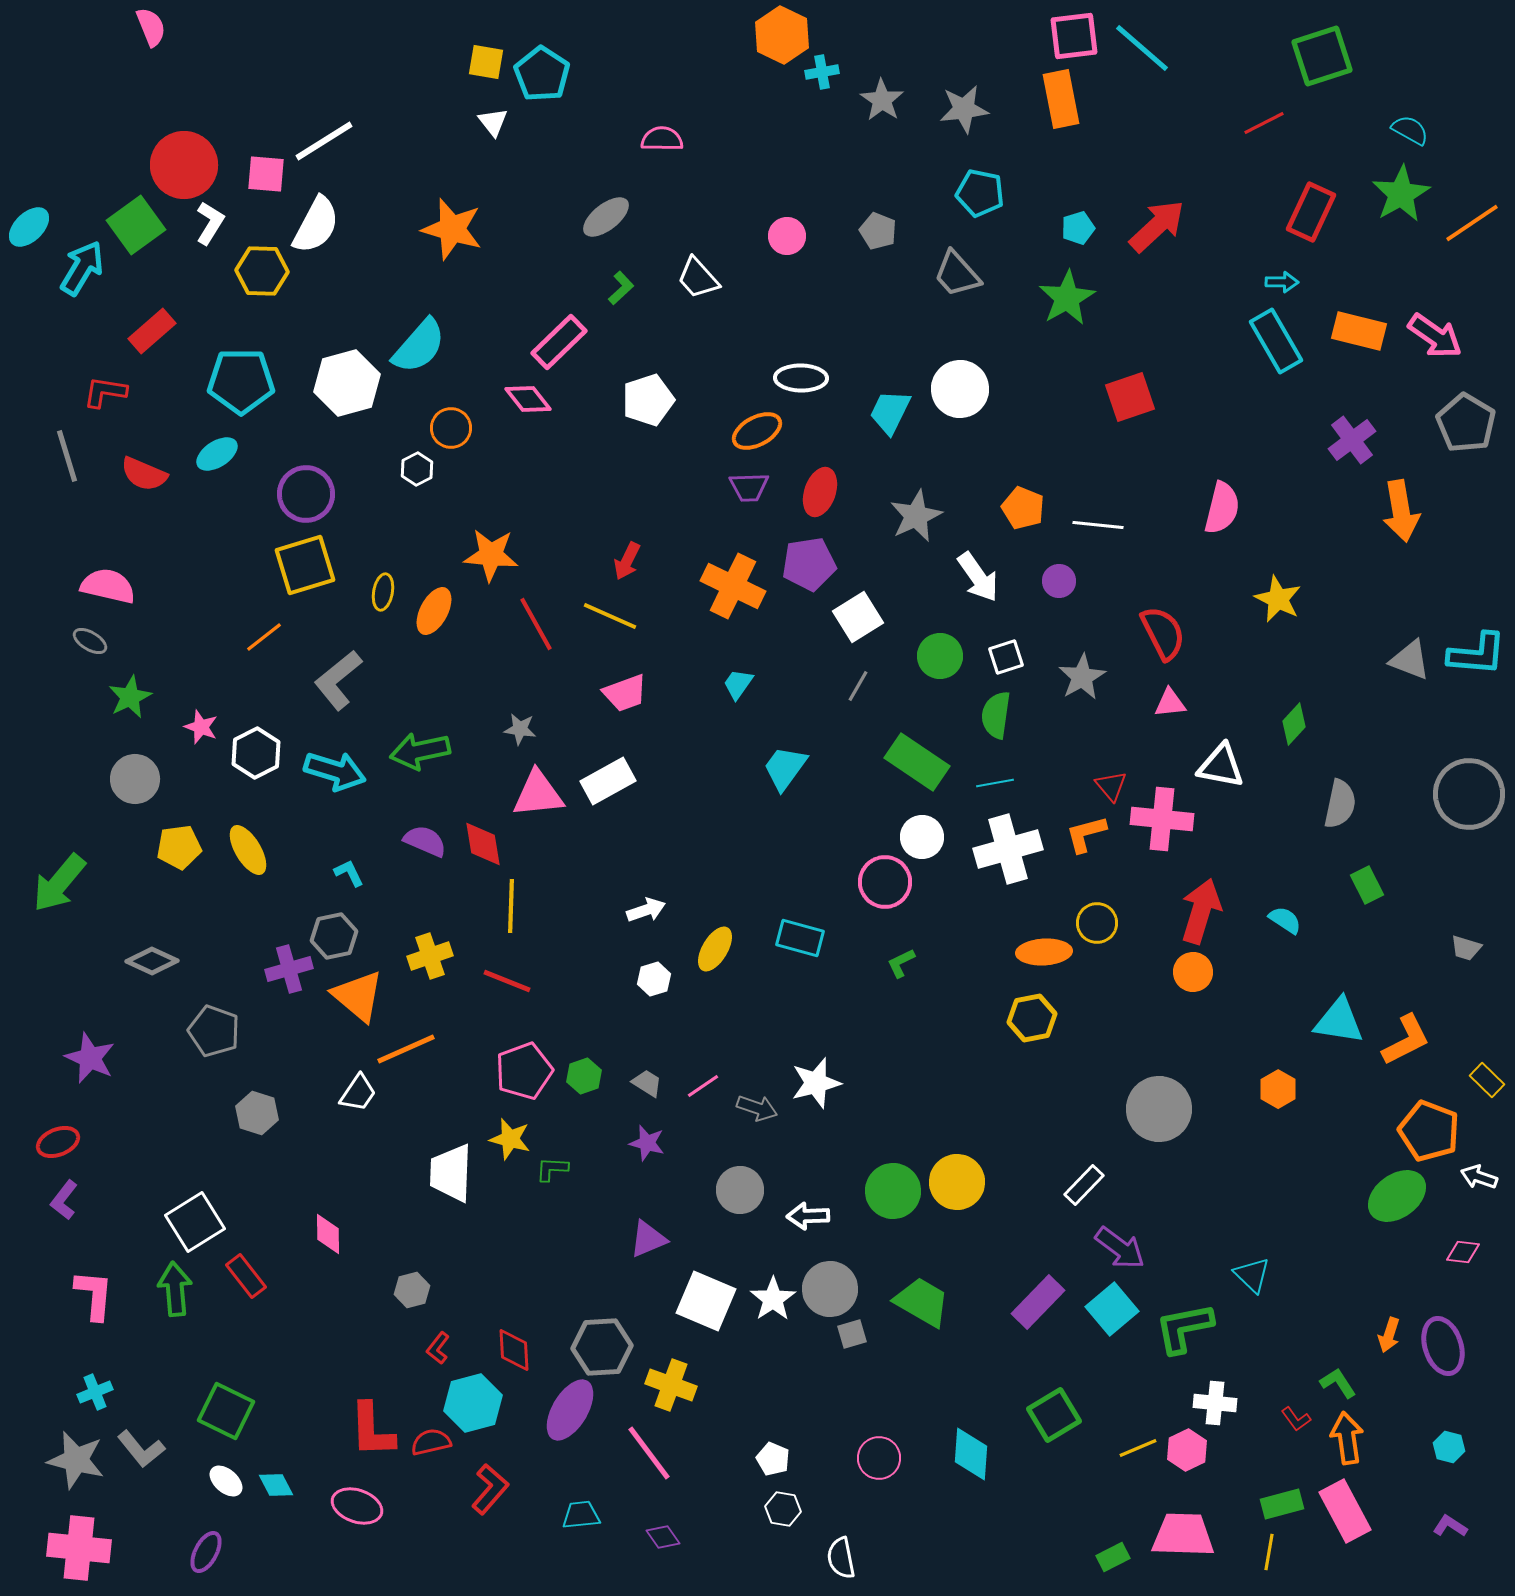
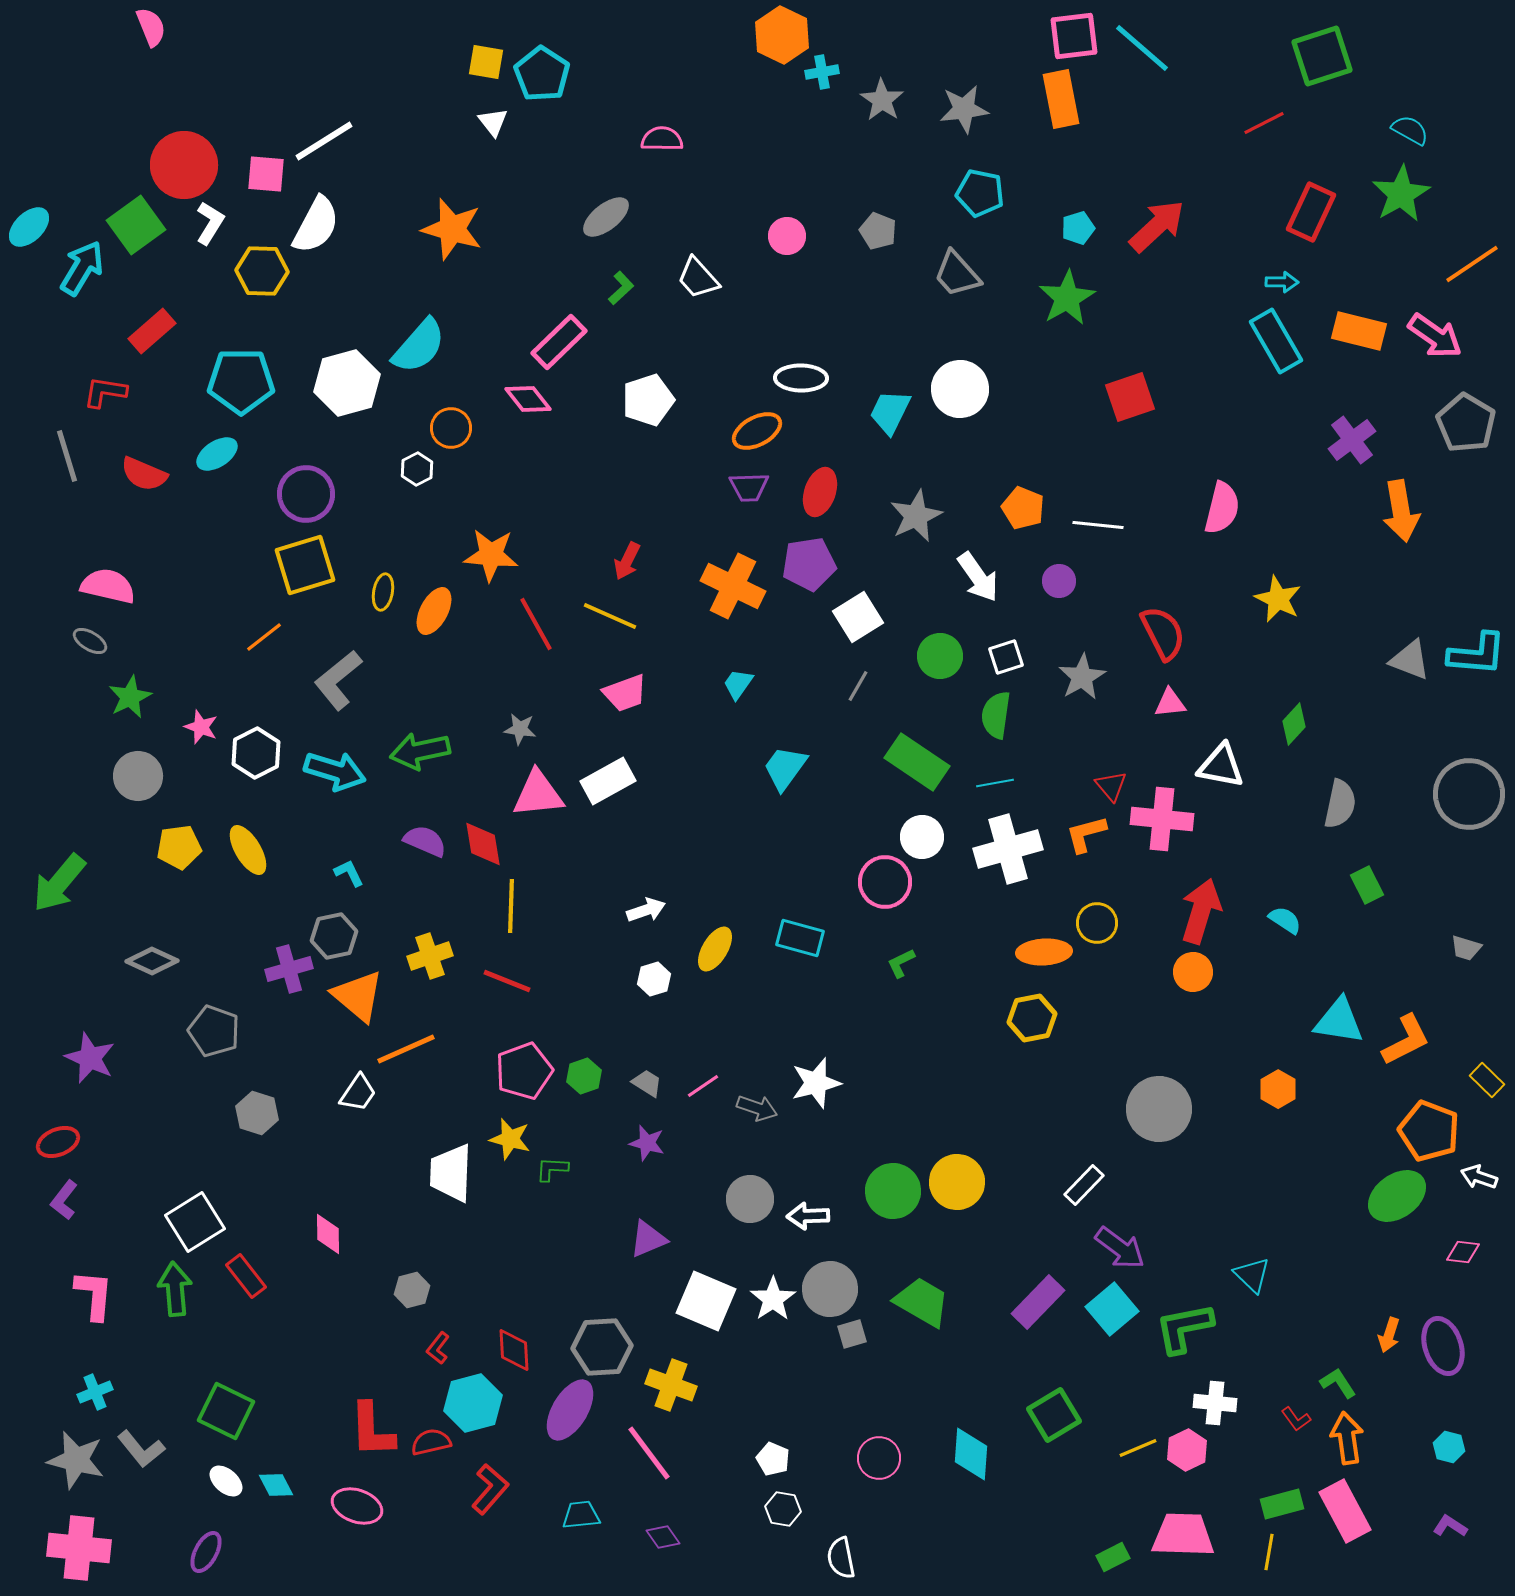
orange line at (1472, 223): moved 41 px down
gray circle at (135, 779): moved 3 px right, 3 px up
gray circle at (740, 1190): moved 10 px right, 9 px down
